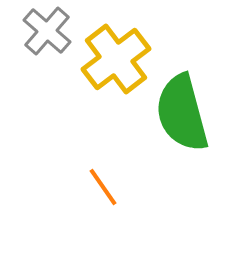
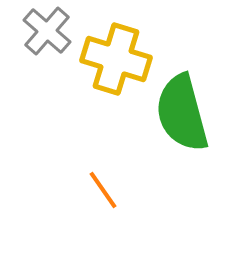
yellow cross: rotated 36 degrees counterclockwise
orange line: moved 3 px down
